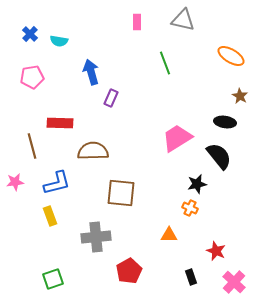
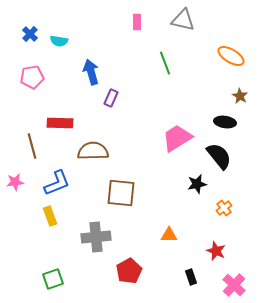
blue L-shape: rotated 8 degrees counterclockwise
orange cross: moved 34 px right; rotated 28 degrees clockwise
pink cross: moved 3 px down
